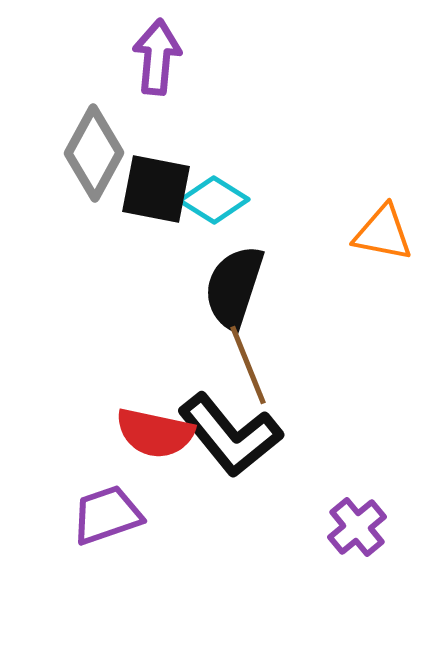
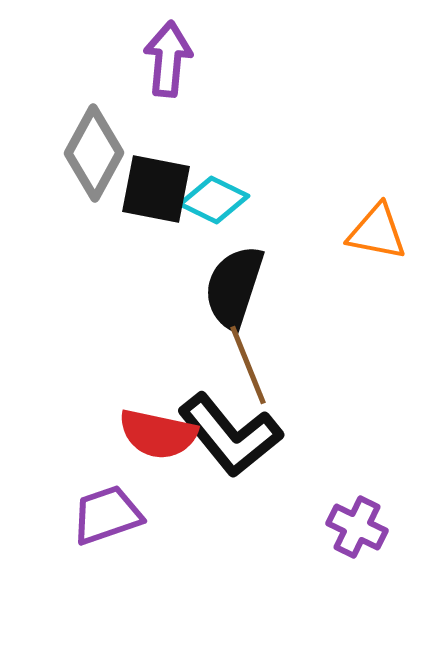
purple arrow: moved 11 px right, 2 px down
cyan diamond: rotated 6 degrees counterclockwise
orange triangle: moved 6 px left, 1 px up
red semicircle: moved 3 px right, 1 px down
purple cross: rotated 24 degrees counterclockwise
